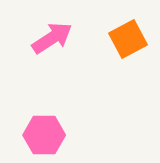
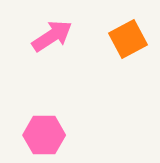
pink arrow: moved 2 px up
